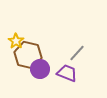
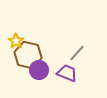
purple circle: moved 1 px left, 1 px down
